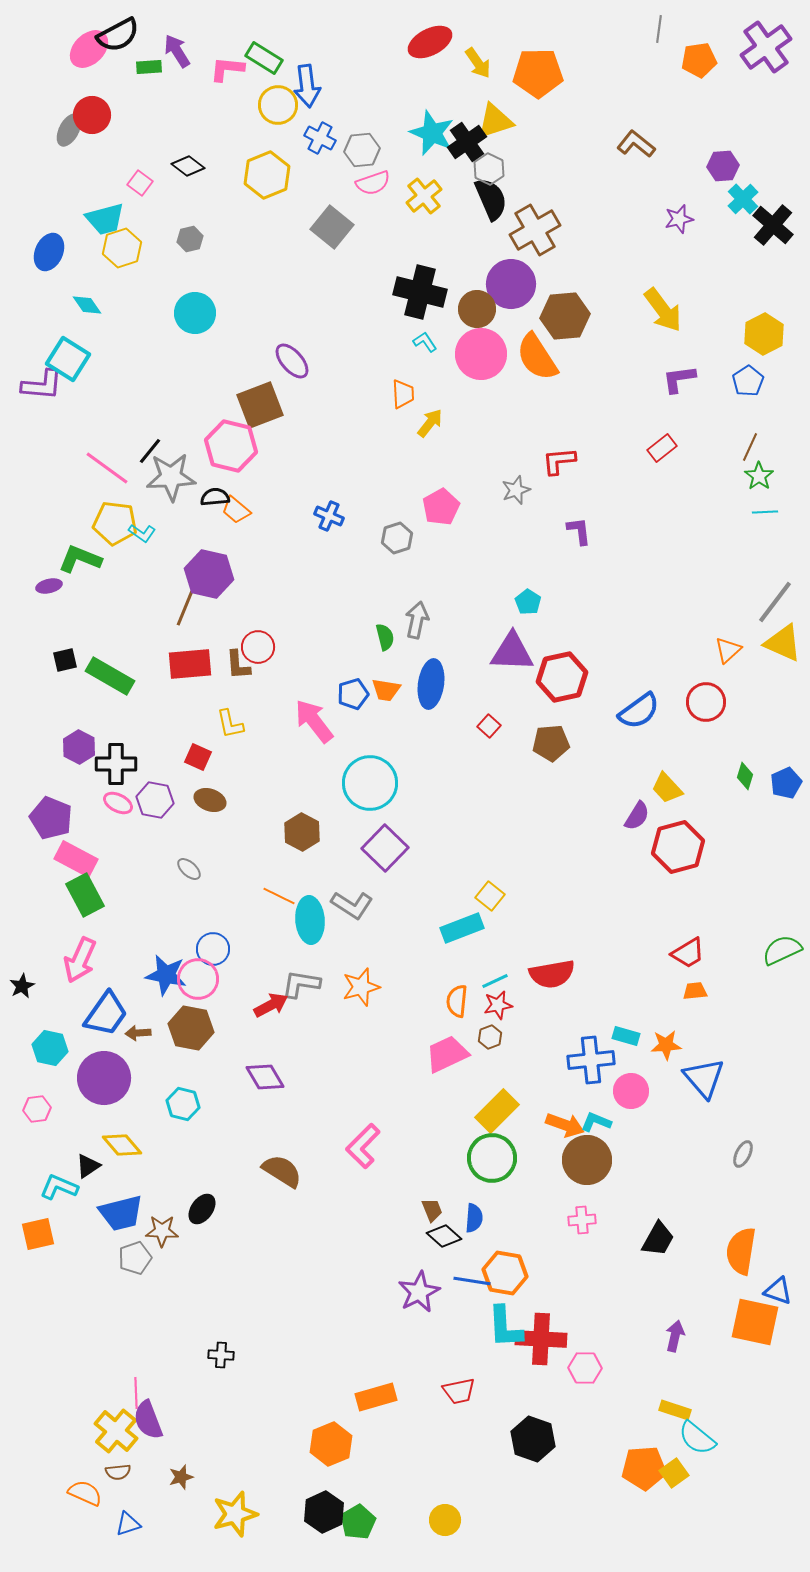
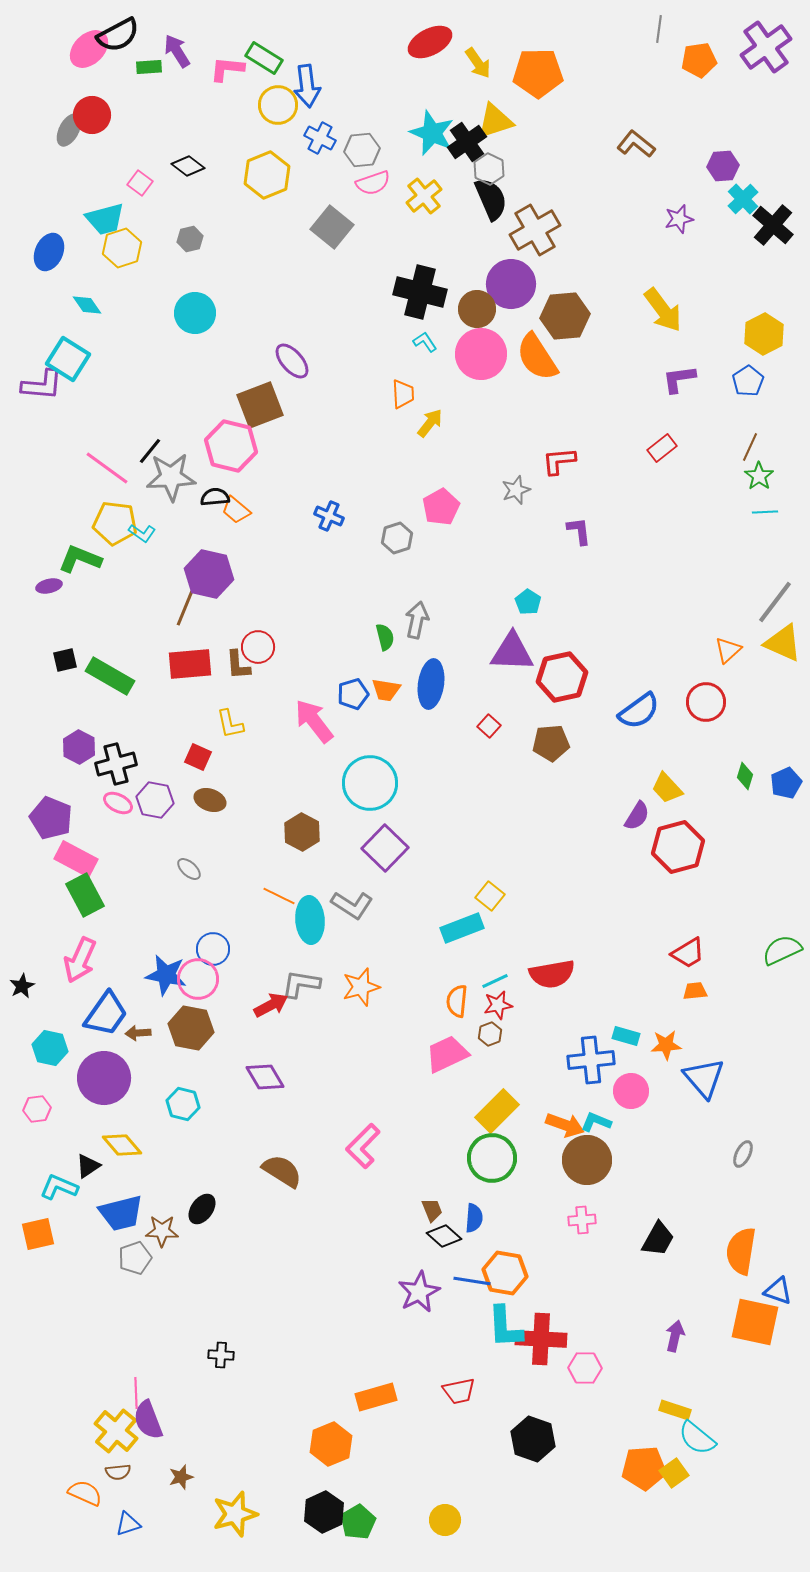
black cross at (116, 764): rotated 15 degrees counterclockwise
brown hexagon at (490, 1037): moved 3 px up
